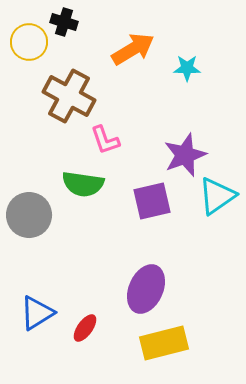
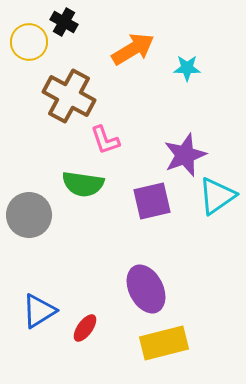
black cross: rotated 12 degrees clockwise
purple ellipse: rotated 51 degrees counterclockwise
blue triangle: moved 2 px right, 2 px up
